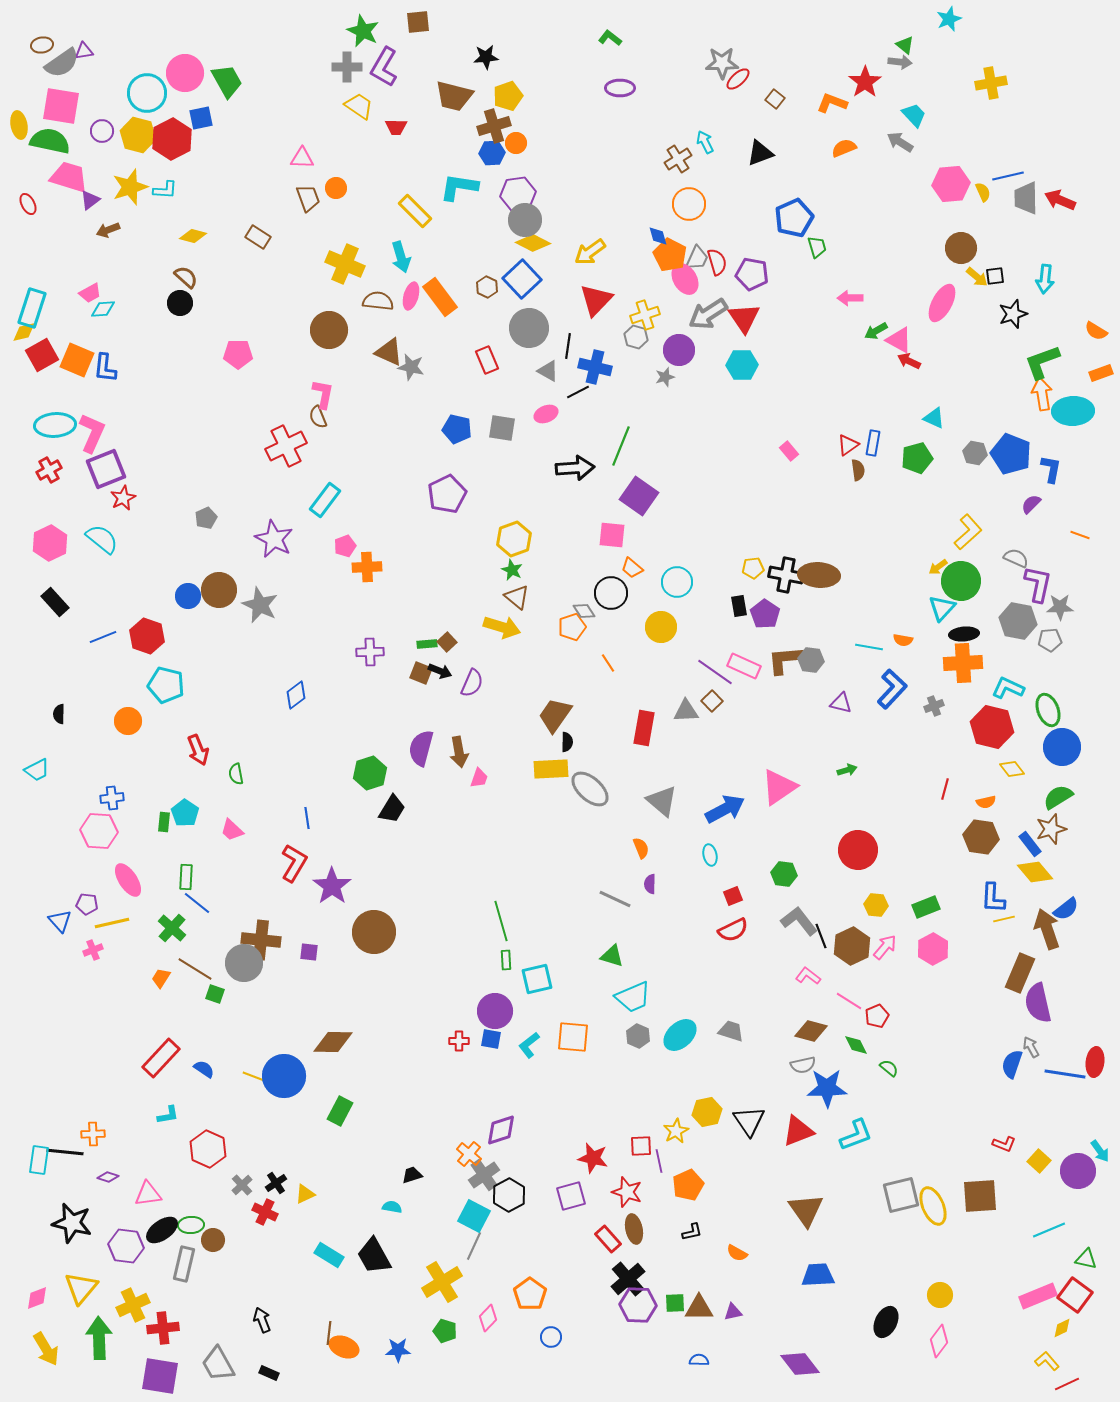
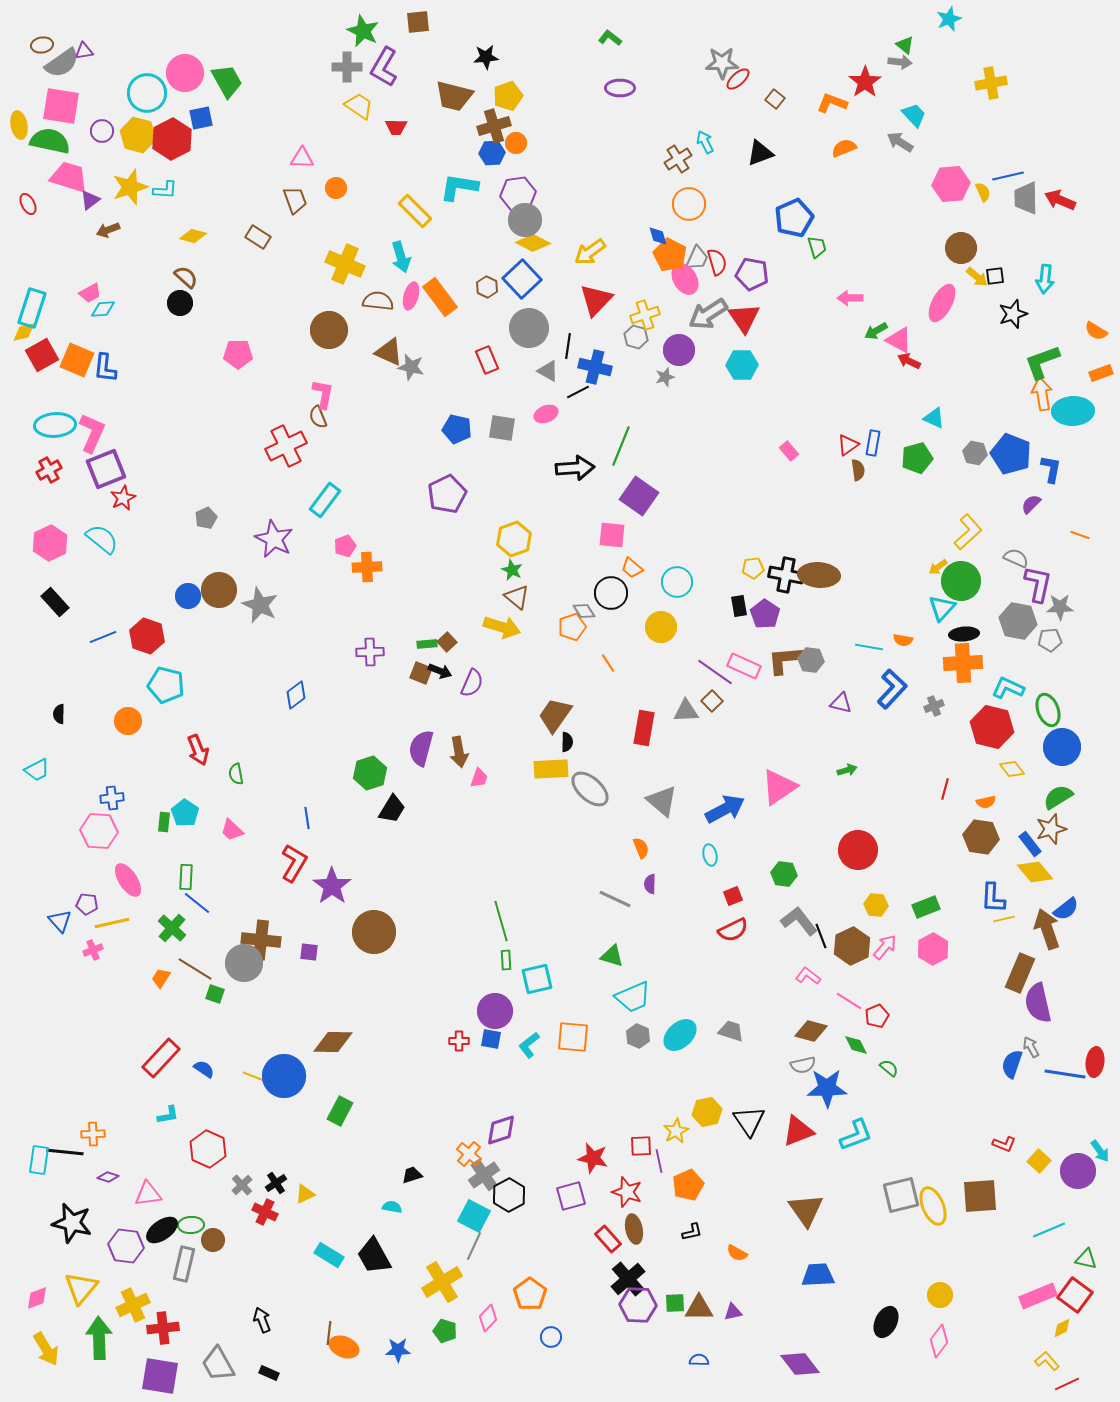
brown trapezoid at (308, 198): moved 13 px left, 2 px down
